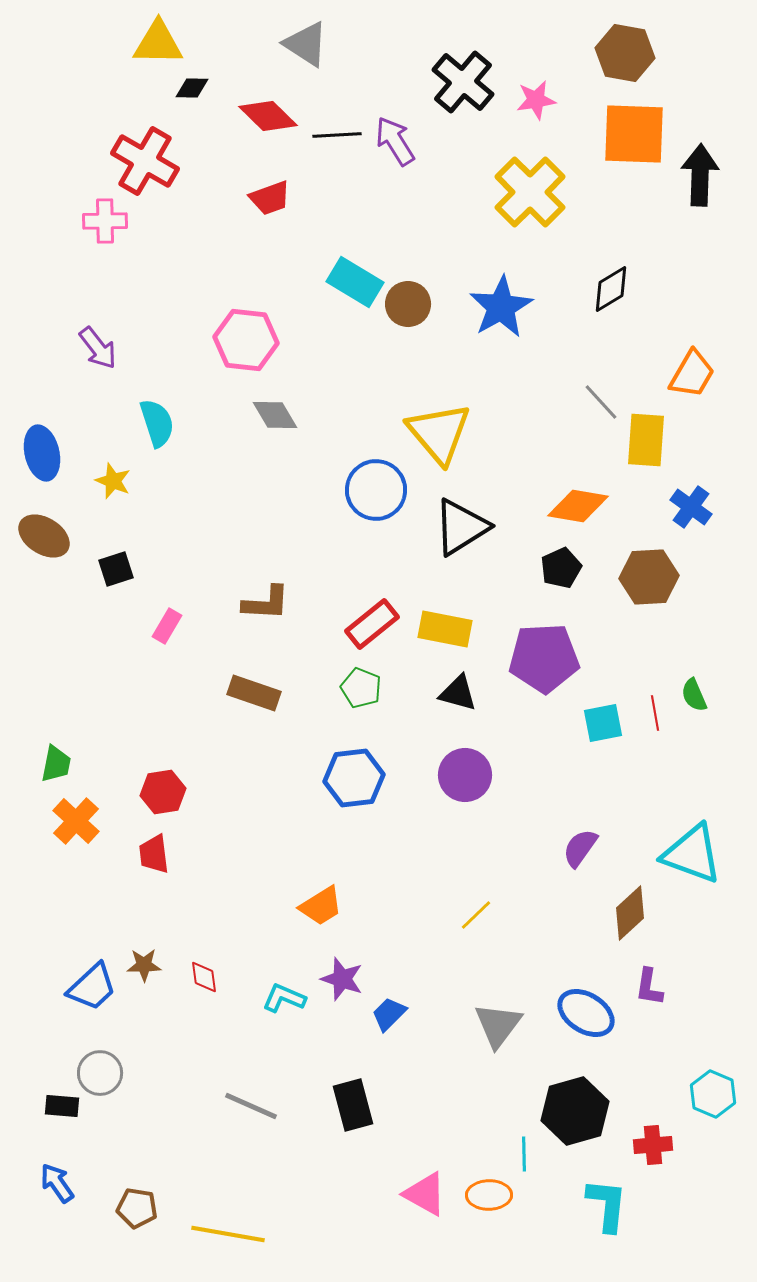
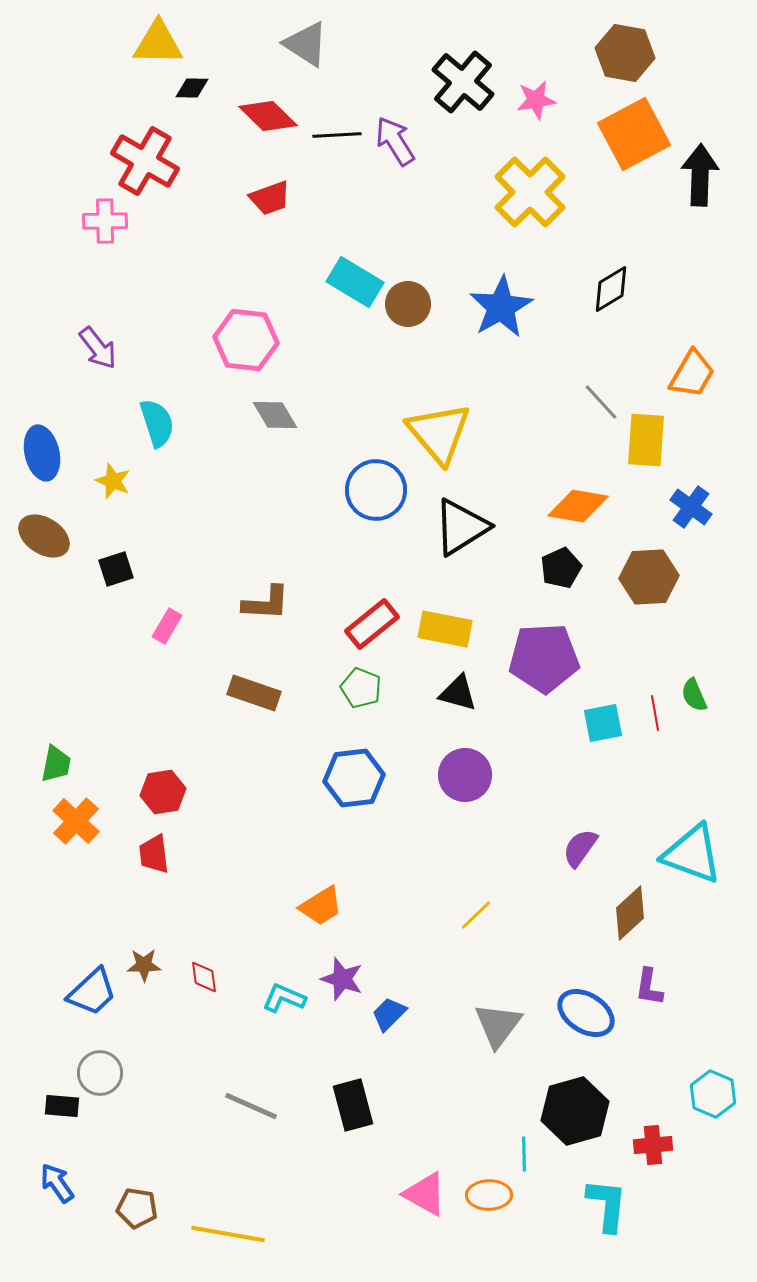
orange square at (634, 134): rotated 30 degrees counterclockwise
blue trapezoid at (92, 987): moved 5 px down
